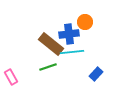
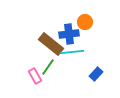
green line: rotated 36 degrees counterclockwise
pink rectangle: moved 24 px right, 1 px up
